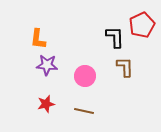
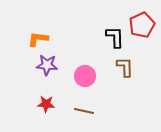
orange L-shape: rotated 90 degrees clockwise
red star: rotated 18 degrees clockwise
